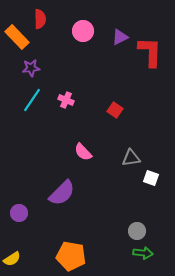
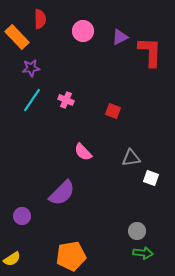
red square: moved 2 px left, 1 px down; rotated 14 degrees counterclockwise
purple circle: moved 3 px right, 3 px down
orange pentagon: rotated 20 degrees counterclockwise
